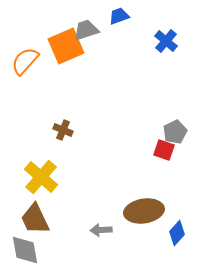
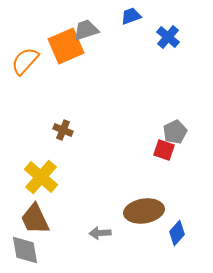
blue trapezoid: moved 12 px right
blue cross: moved 2 px right, 4 px up
gray arrow: moved 1 px left, 3 px down
